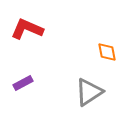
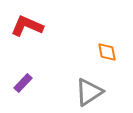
red L-shape: moved 3 px up
purple rectangle: rotated 18 degrees counterclockwise
